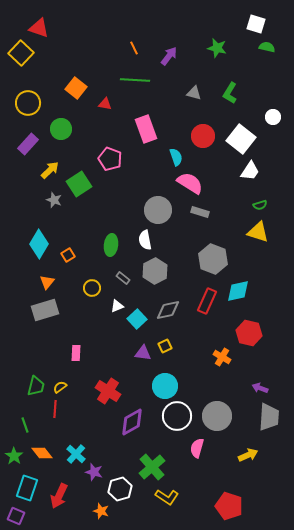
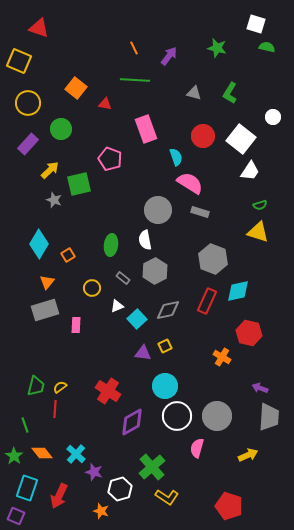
yellow square at (21, 53): moved 2 px left, 8 px down; rotated 20 degrees counterclockwise
green square at (79, 184): rotated 20 degrees clockwise
pink rectangle at (76, 353): moved 28 px up
